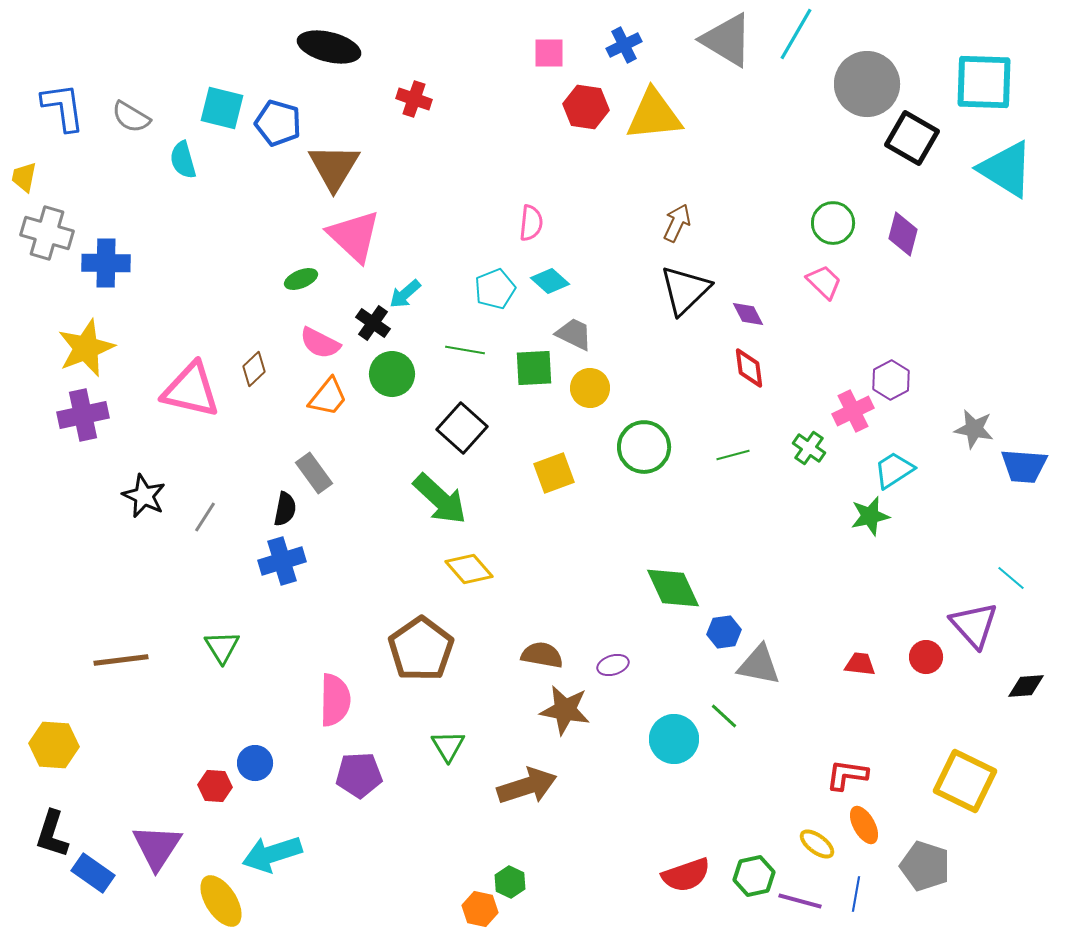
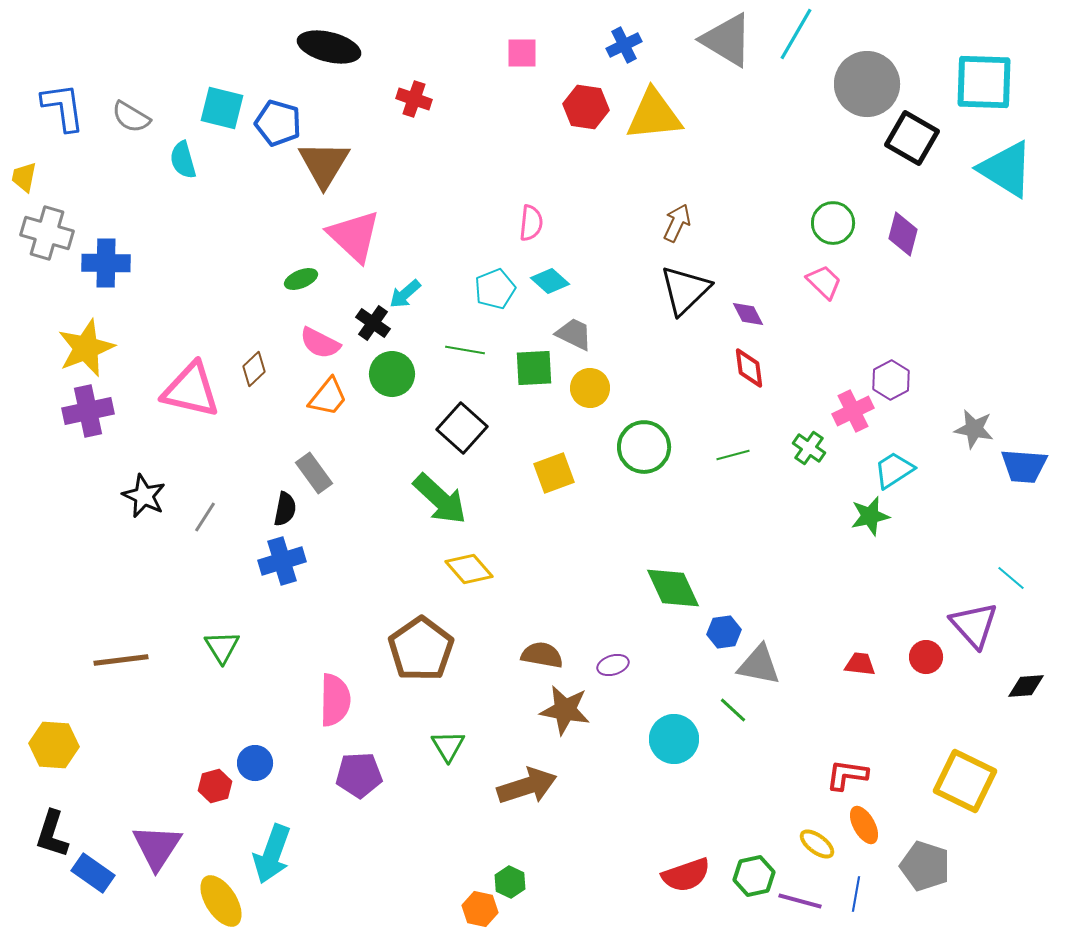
pink square at (549, 53): moved 27 px left
brown triangle at (334, 167): moved 10 px left, 3 px up
purple cross at (83, 415): moved 5 px right, 4 px up
green line at (724, 716): moved 9 px right, 6 px up
red hexagon at (215, 786): rotated 20 degrees counterclockwise
cyan arrow at (272, 854): rotated 52 degrees counterclockwise
